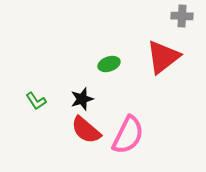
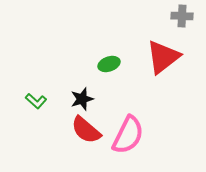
green L-shape: rotated 15 degrees counterclockwise
